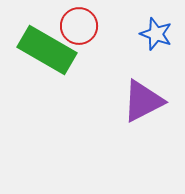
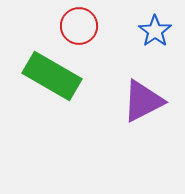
blue star: moved 1 px left, 3 px up; rotated 16 degrees clockwise
green rectangle: moved 5 px right, 26 px down
